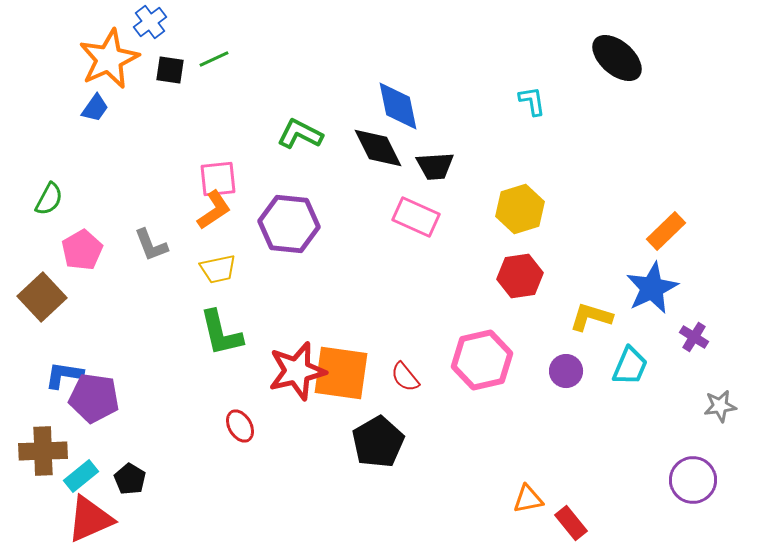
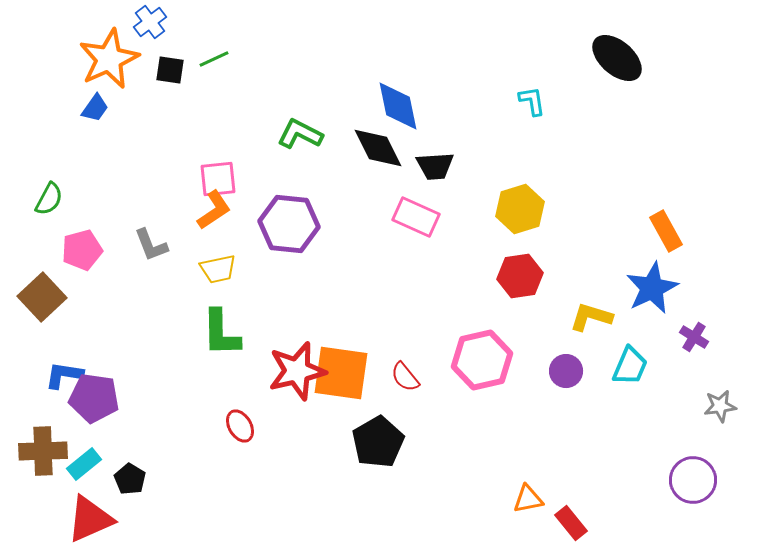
orange rectangle at (666, 231): rotated 75 degrees counterclockwise
pink pentagon at (82, 250): rotated 15 degrees clockwise
green L-shape at (221, 333): rotated 12 degrees clockwise
cyan rectangle at (81, 476): moved 3 px right, 12 px up
